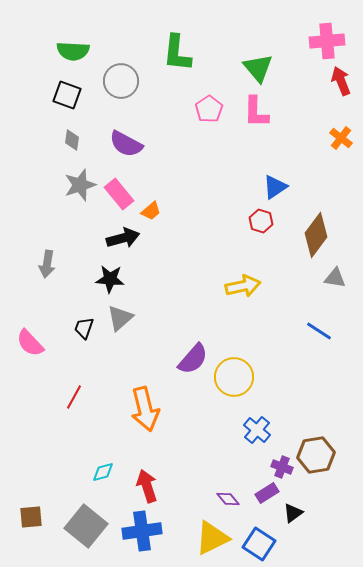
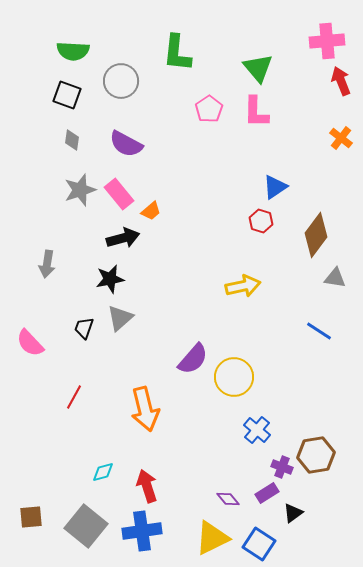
gray star at (80, 185): moved 5 px down
black star at (110, 279): rotated 16 degrees counterclockwise
